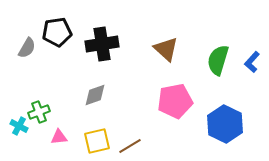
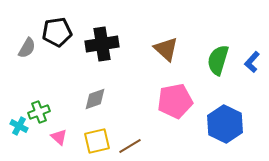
gray diamond: moved 4 px down
pink triangle: rotated 48 degrees clockwise
